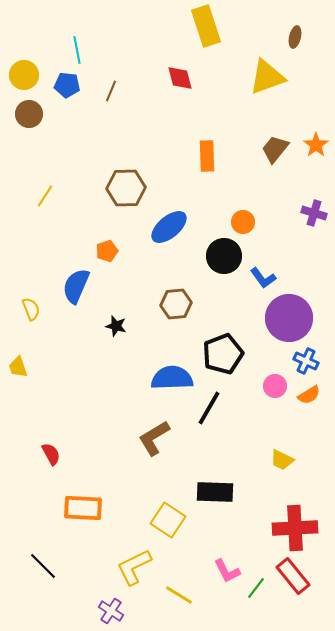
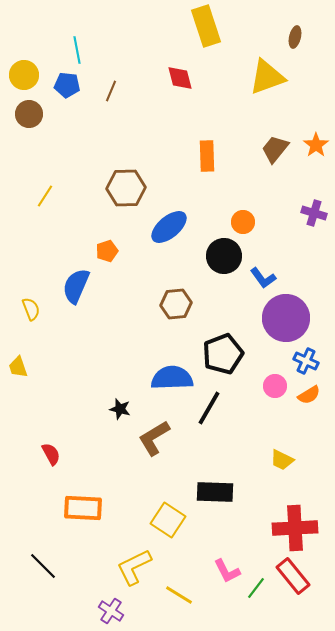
purple circle at (289, 318): moved 3 px left
black star at (116, 326): moved 4 px right, 83 px down
